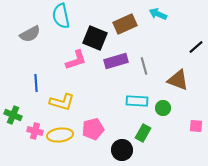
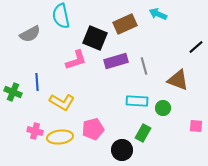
blue line: moved 1 px right, 1 px up
yellow L-shape: rotated 15 degrees clockwise
green cross: moved 23 px up
yellow ellipse: moved 2 px down
